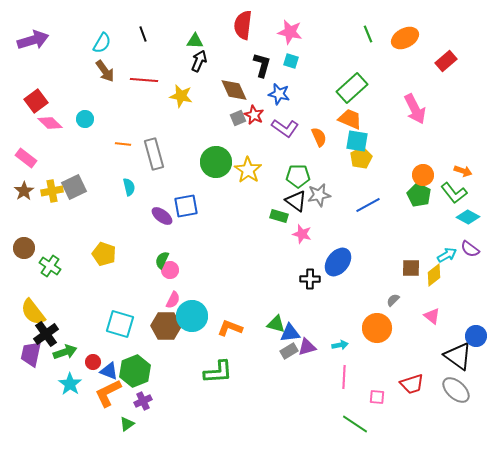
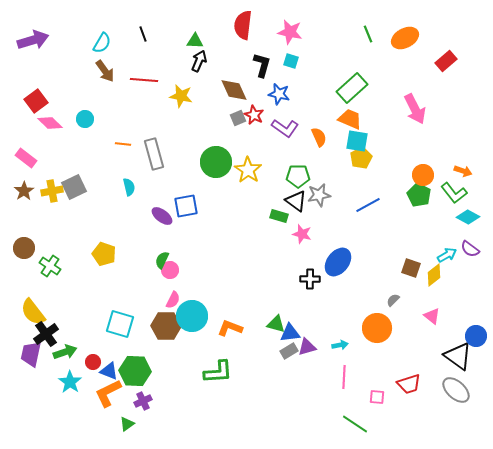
brown square at (411, 268): rotated 18 degrees clockwise
green hexagon at (135, 371): rotated 24 degrees clockwise
cyan star at (70, 384): moved 2 px up
red trapezoid at (412, 384): moved 3 px left
